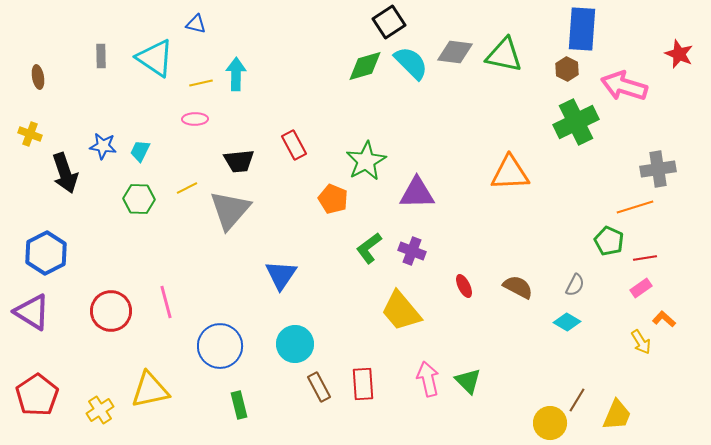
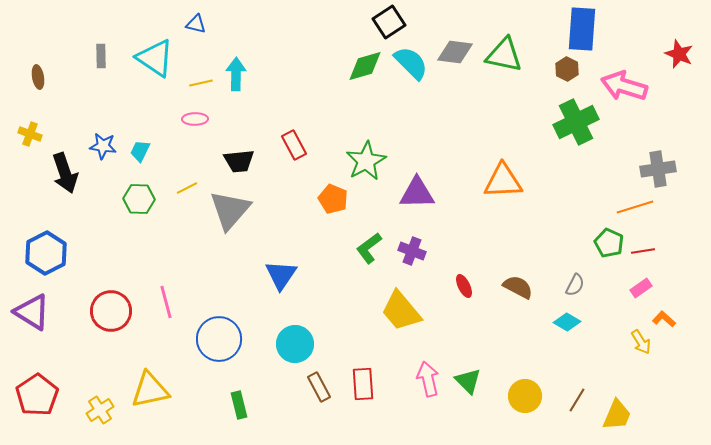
orange triangle at (510, 173): moved 7 px left, 8 px down
green pentagon at (609, 241): moved 2 px down
red line at (645, 258): moved 2 px left, 7 px up
blue circle at (220, 346): moved 1 px left, 7 px up
yellow circle at (550, 423): moved 25 px left, 27 px up
